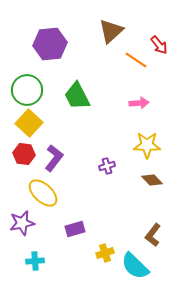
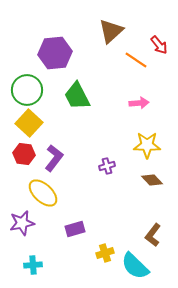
purple hexagon: moved 5 px right, 9 px down
cyan cross: moved 2 px left, 4 px down
